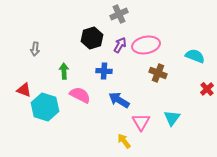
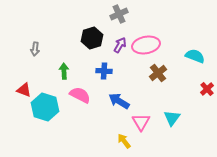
brown cross: rotated 30 degrees clockwise
blue arrow: moved 1 px down
